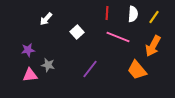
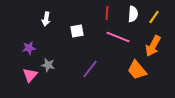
white arrow: rotated 32 degrees counterclockwise
white square: moved 1 px up; rotated 32 degrees clockwise
purple star: moved 1 px right, 2 px up
pink triangle: rotated 42 degrees counterclockwise
